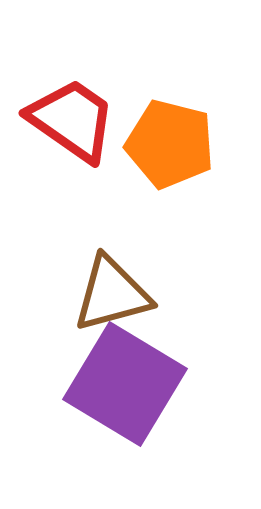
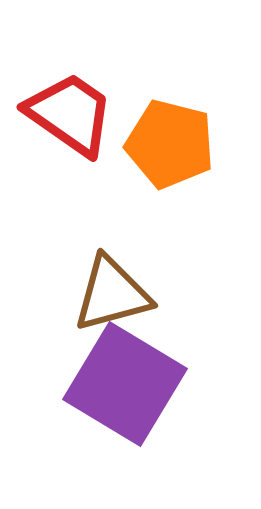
red trapezoid: moved 2 px left, 6 px up
